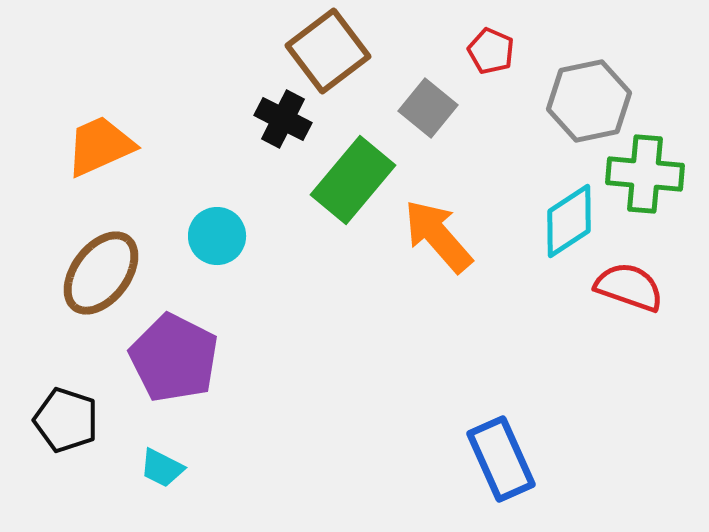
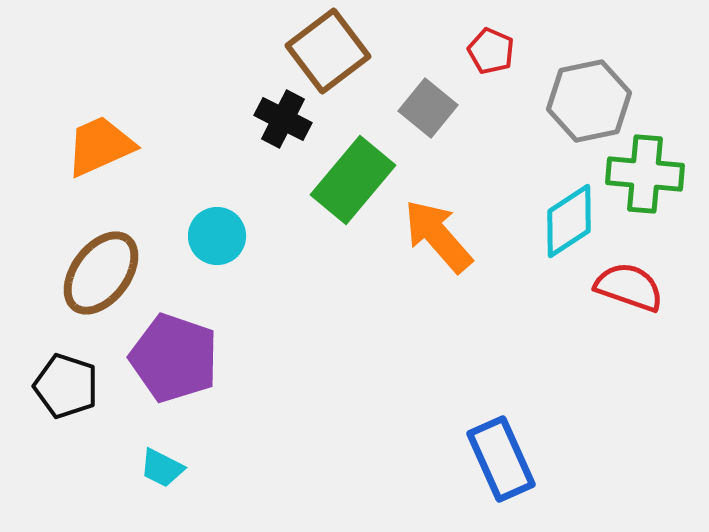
purple pentagon: rotated 8 degrees counterclockwise
black pentagon: moved 34 px up
